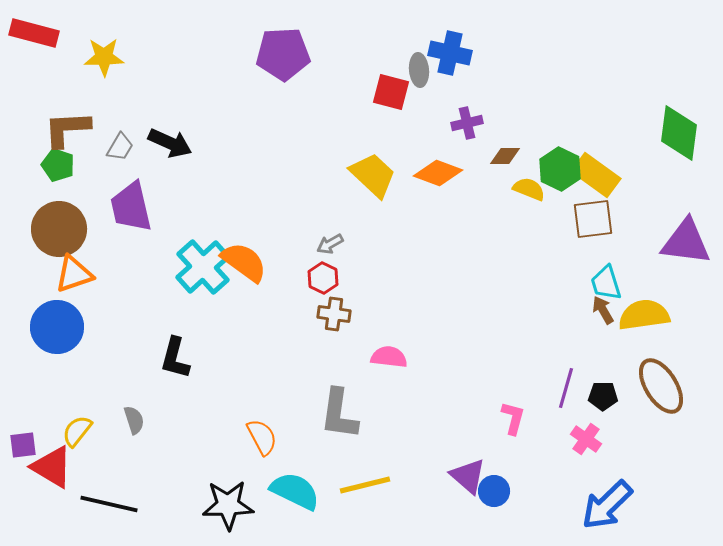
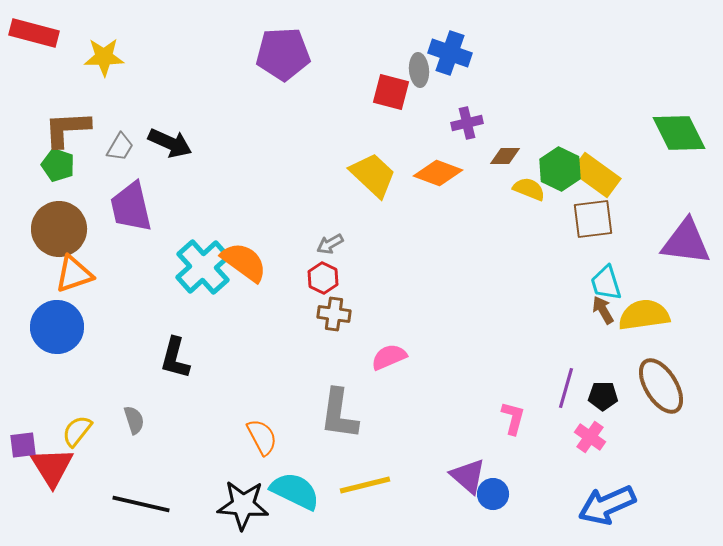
blue cross at (450, 53): rotated 6 degrees clockwise
green diamond at (679, 133): rotated 34 degrees counterclockwise
pink semicircle at (389, 357): rotated 30 degrees counterclockwise
pink cross at (586, 439): moved 4 px right, 2 px up
red triangle at (52, 467): rotated 27 degrees clockwise
blue circle at (494, 491): moved 1 px left, 3 px down
black line at (109, 504): moved 32 px right
black star at (228, 505): moved 15 px right; rotated 6 degrees clockwise
blue arrow at (607, 505): rotated 20 degrees clockwise
